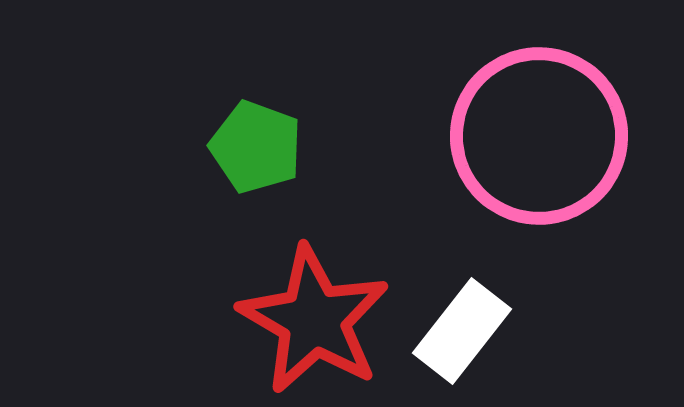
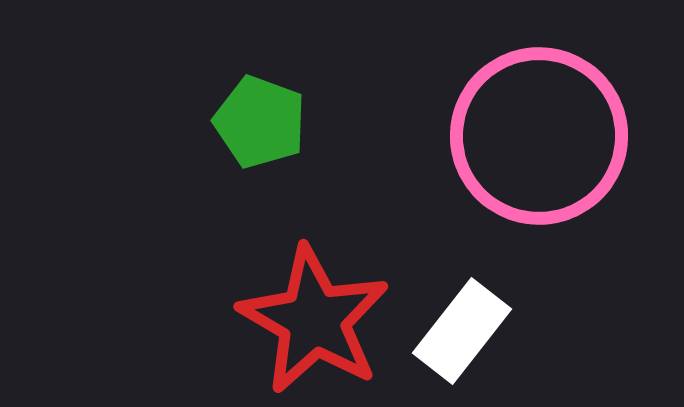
green pentagon: moved 4 px right, 25 px up
